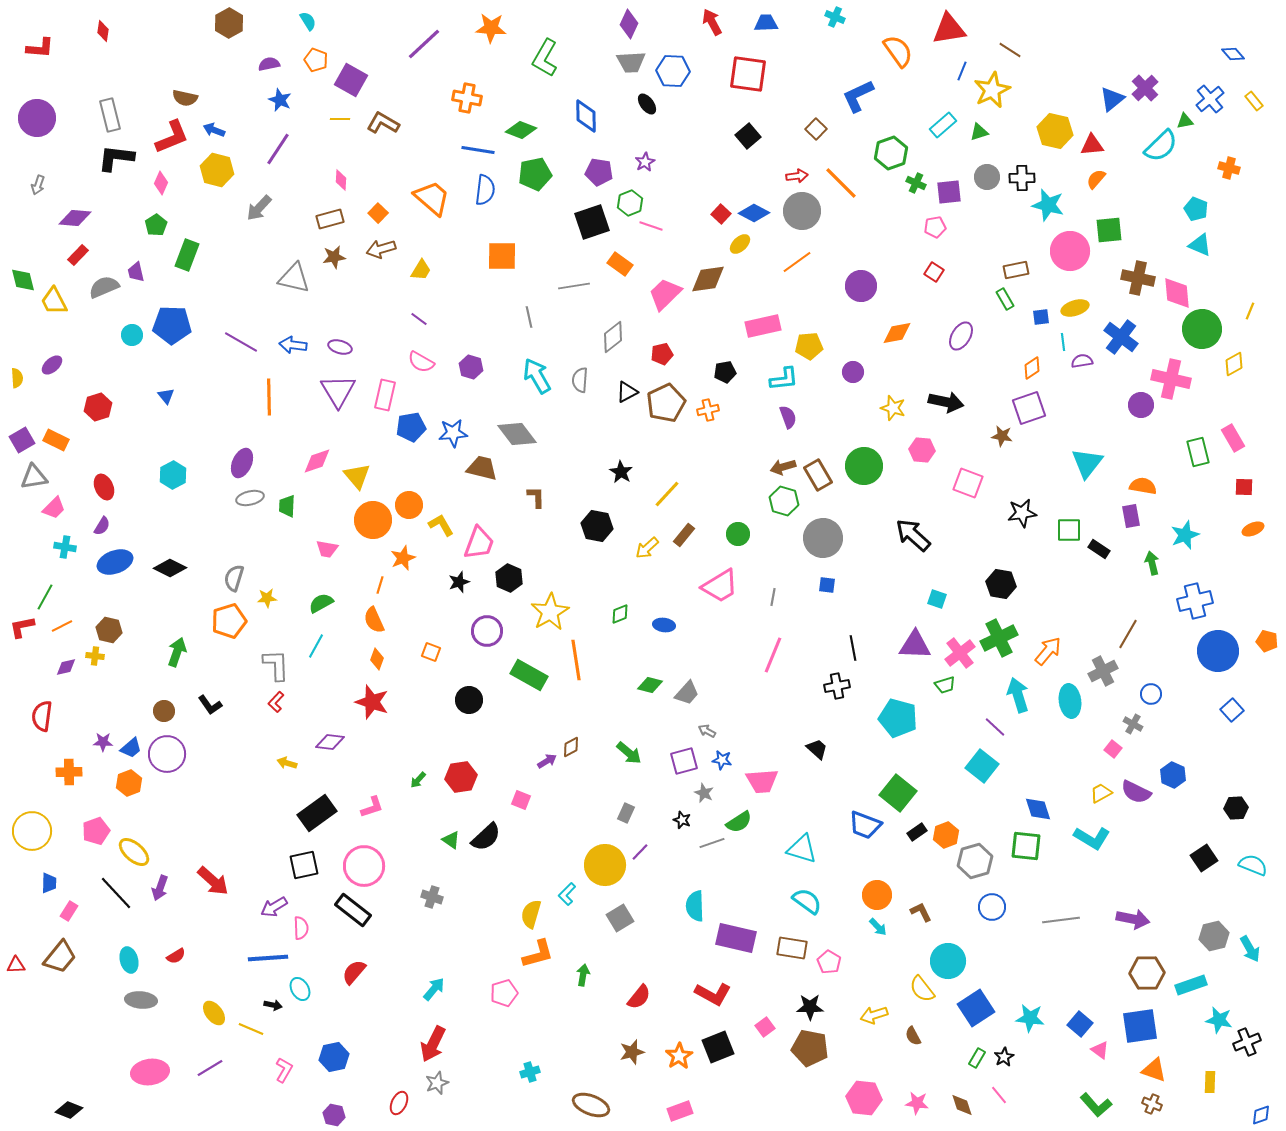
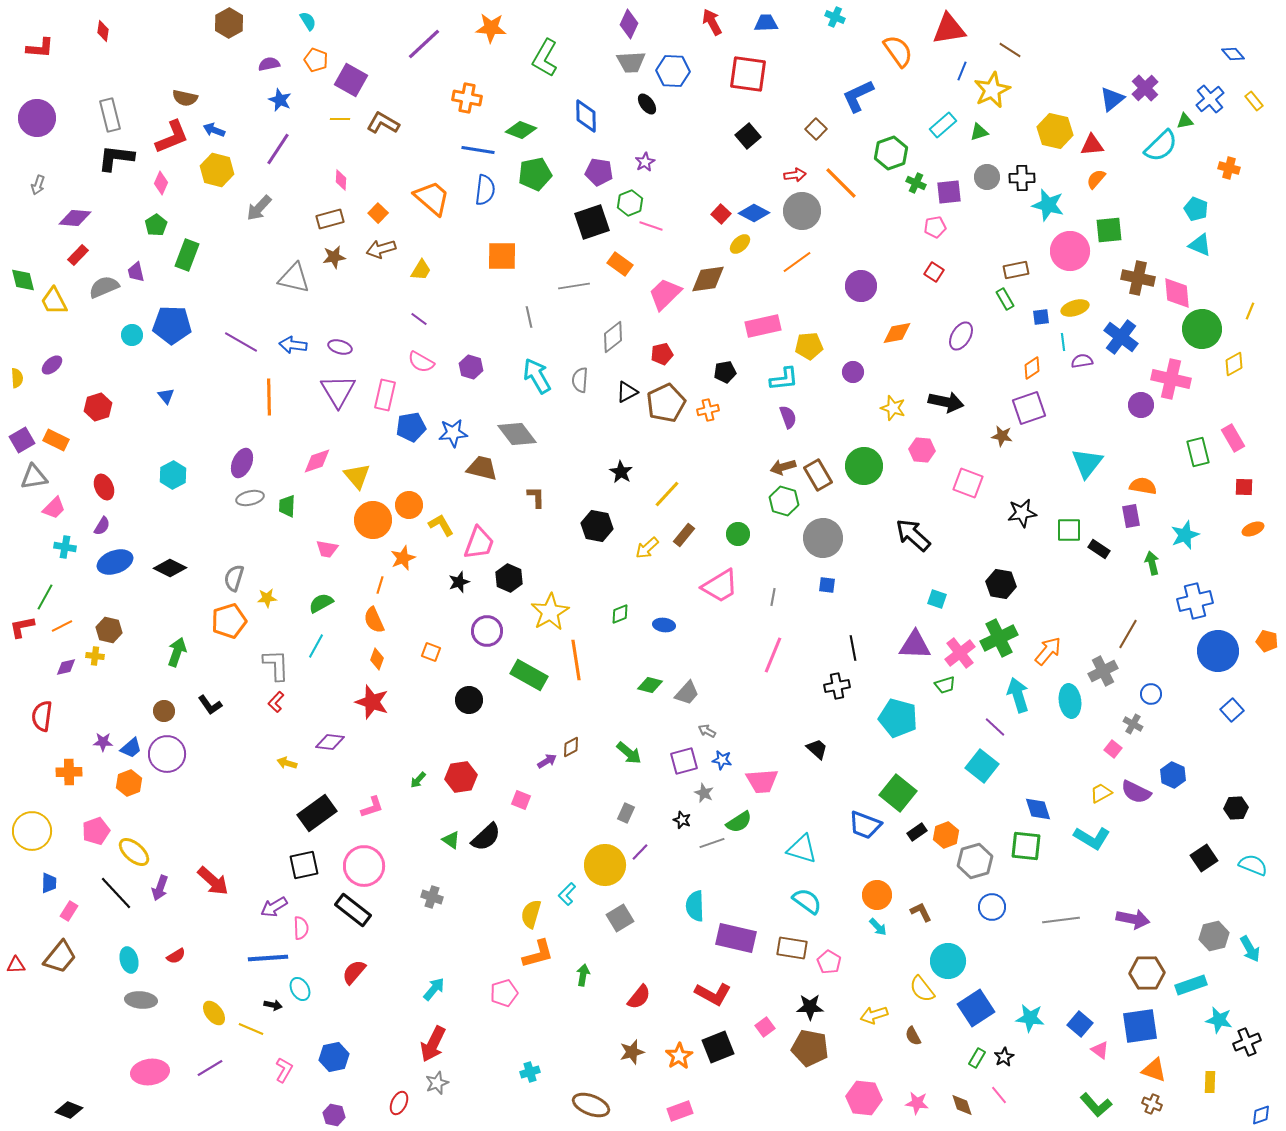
red arrow at (797, 176): moved 2 px left, 1 px up
